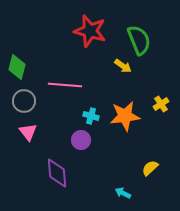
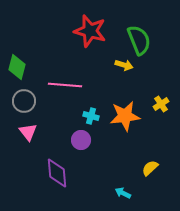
yellow arrow: moved 1 px right, 1 px up; rotated 18 degrees counterclockwise
